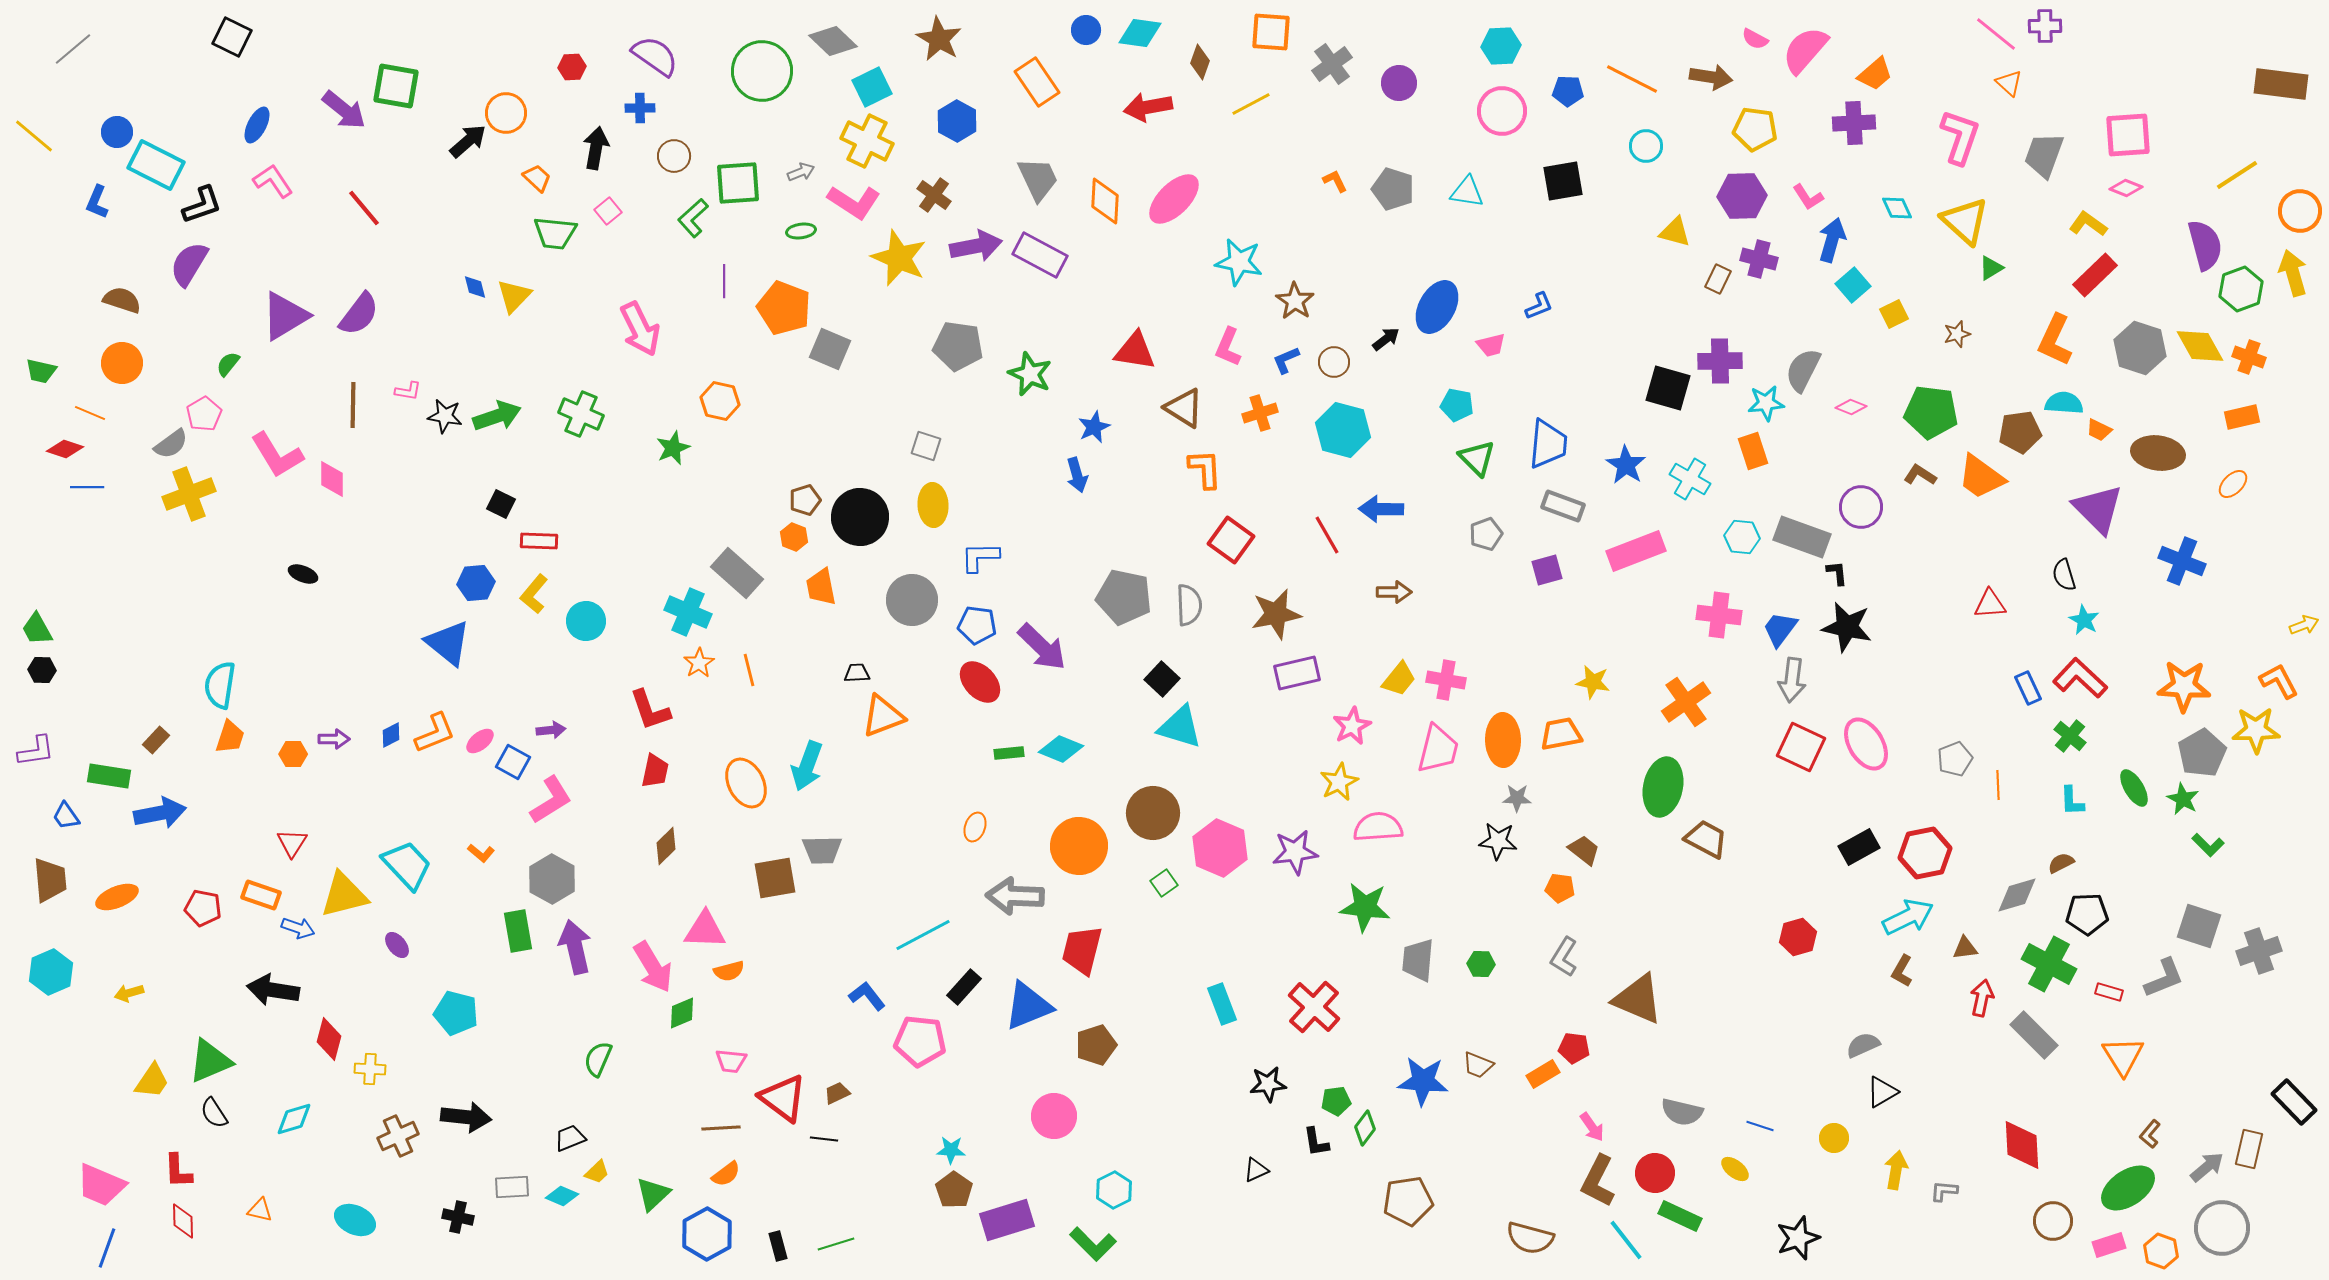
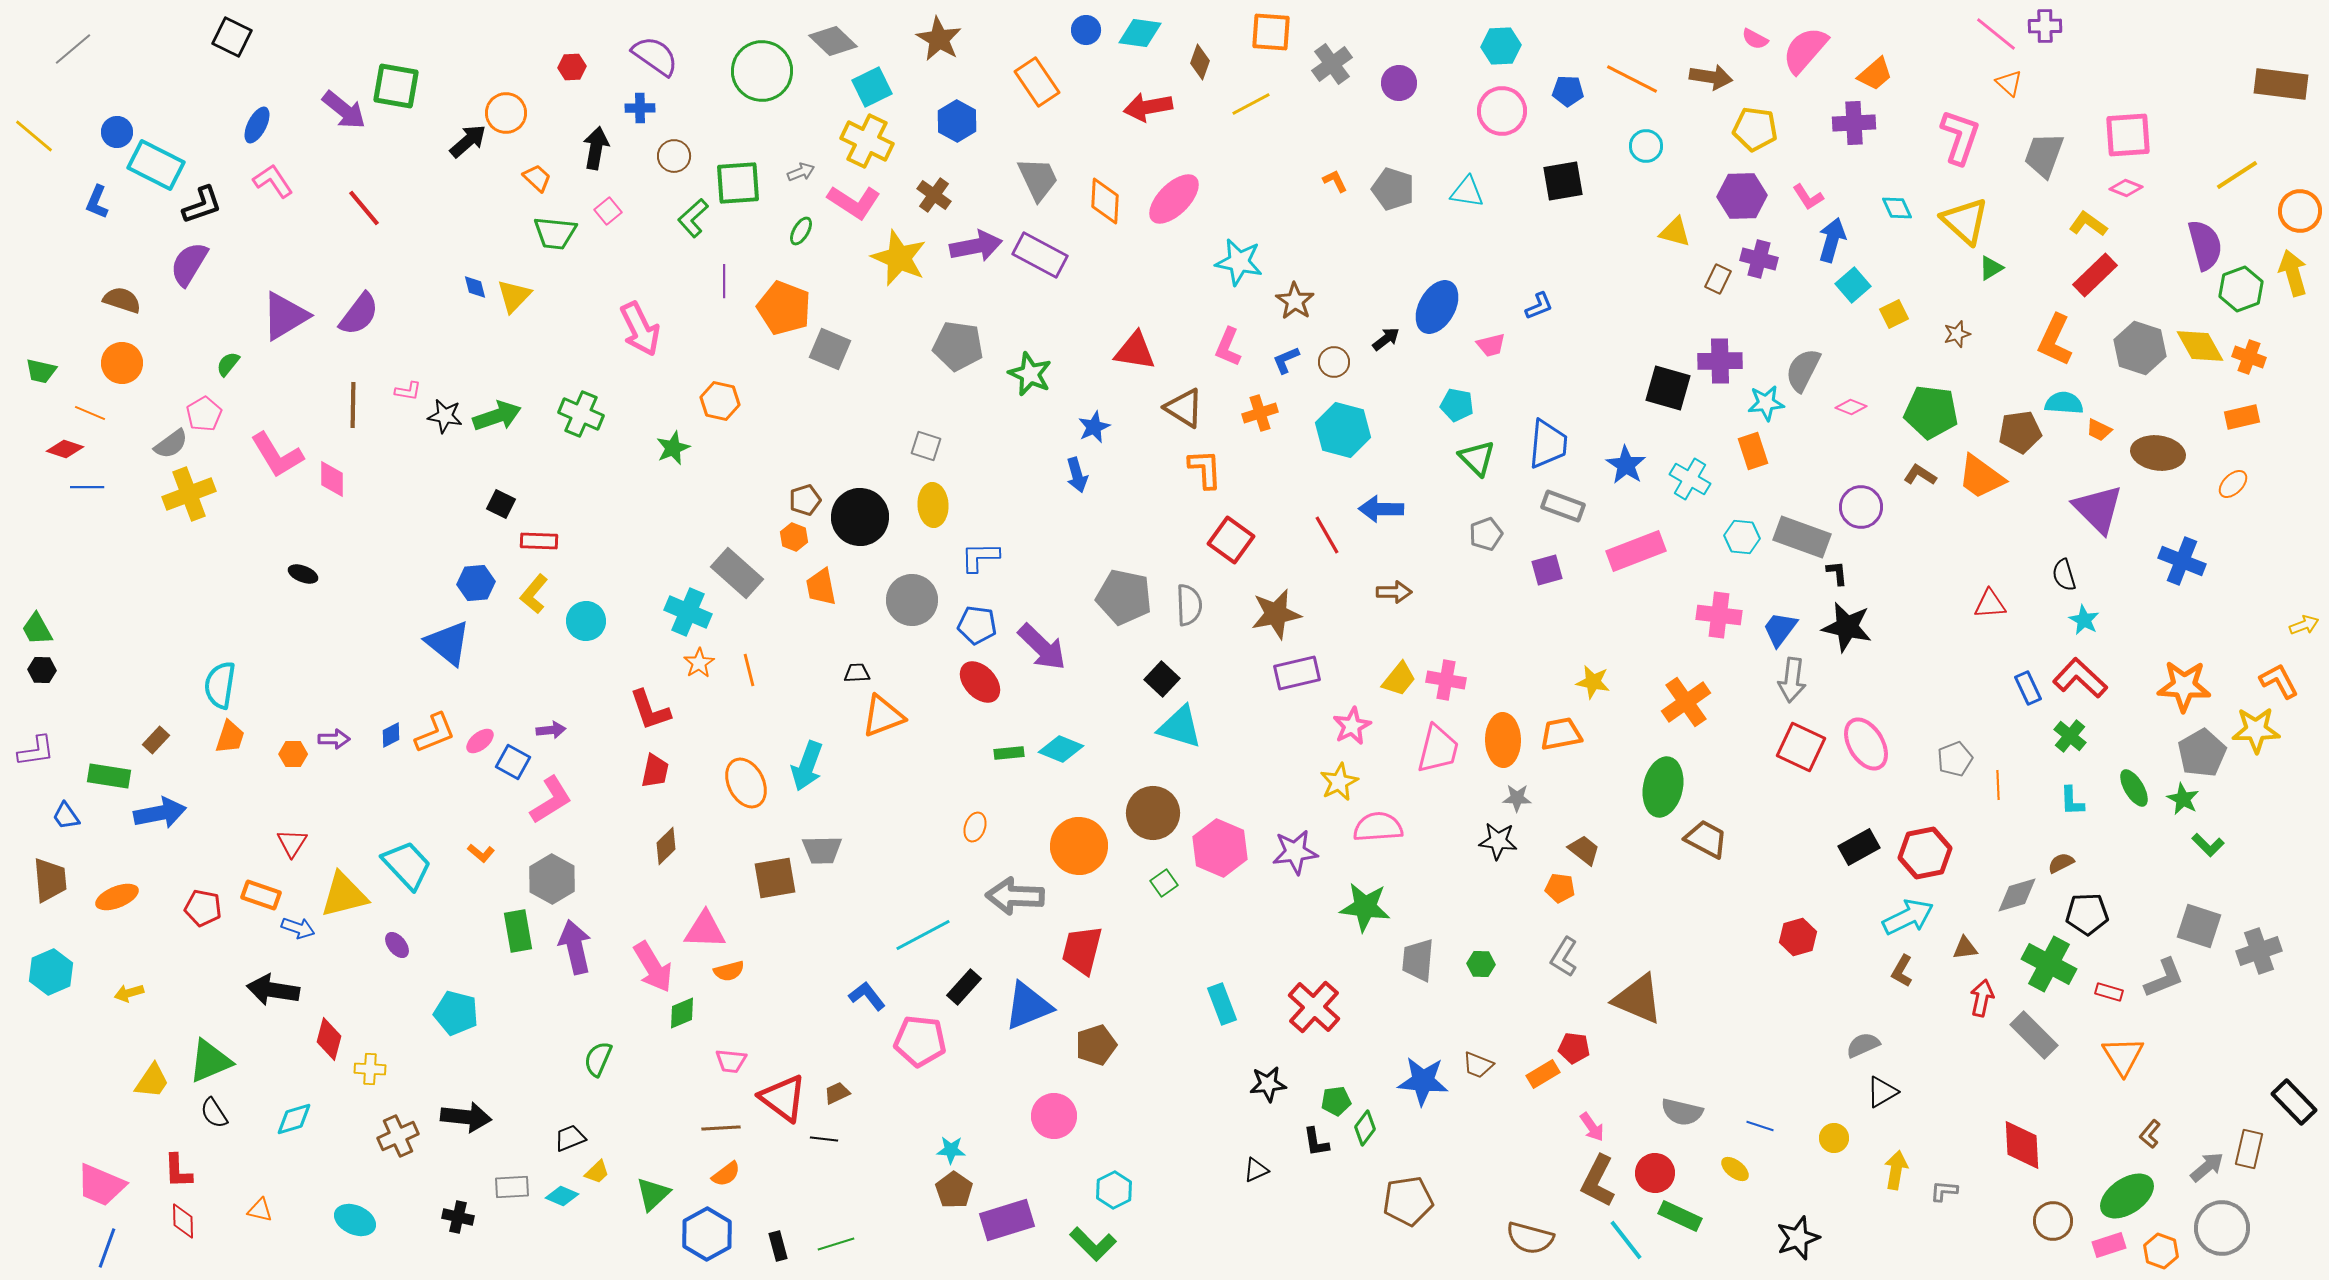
green ellipse at (801, 231): rotated 52 degrees counterclockwise
green ellipse at (2128, 1188): moved 1 px left, 8 px down
